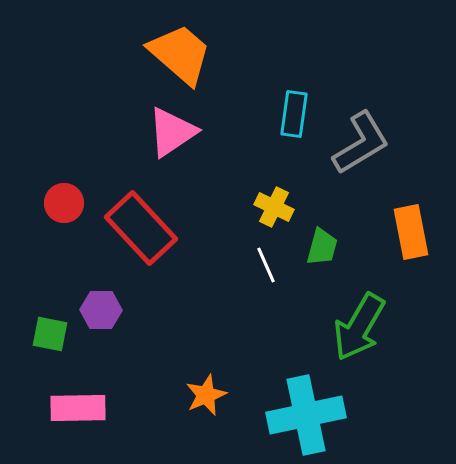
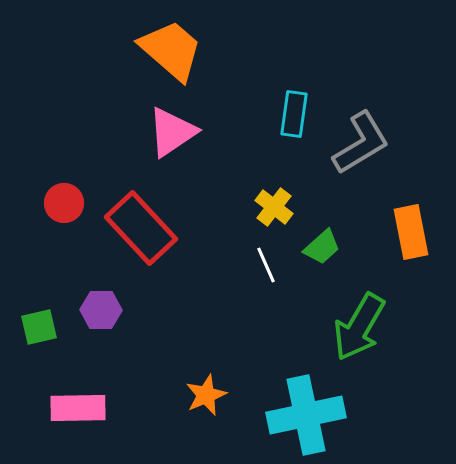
orange trapezoid: moved 9 px left, 4 px up
yellow cross: rotated 12 degrees clockwise
green trapezoid: rotated 33 degrees clockwise
green square: moved 11 px left, 7 px up; rotated 24 degrees counterclockwise
